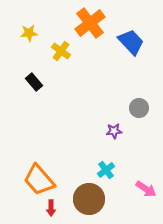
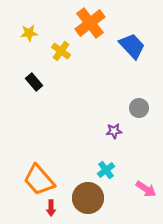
blue trapezoid: moved 1 px right, 4 px down
brown circle: moved 1 px left, 1 px up
